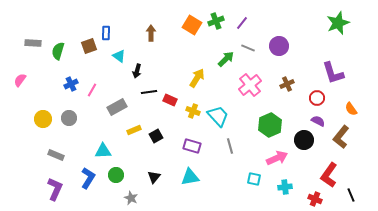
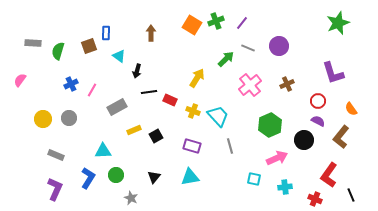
red circle at (317, 98): moved 1 px right, 3 px down
